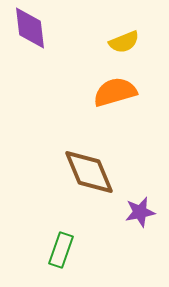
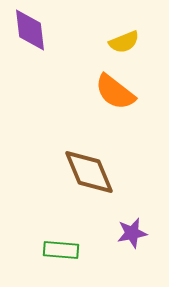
purple diamond: moved 2 px down
orange semicircle: rotated 126 degrees counterclockwise
purple star: moved 8 px left, 21 px down
green rectangle: rotated 76 degrees clockwise
